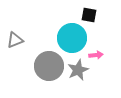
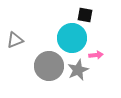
black square: moved 4 px left
